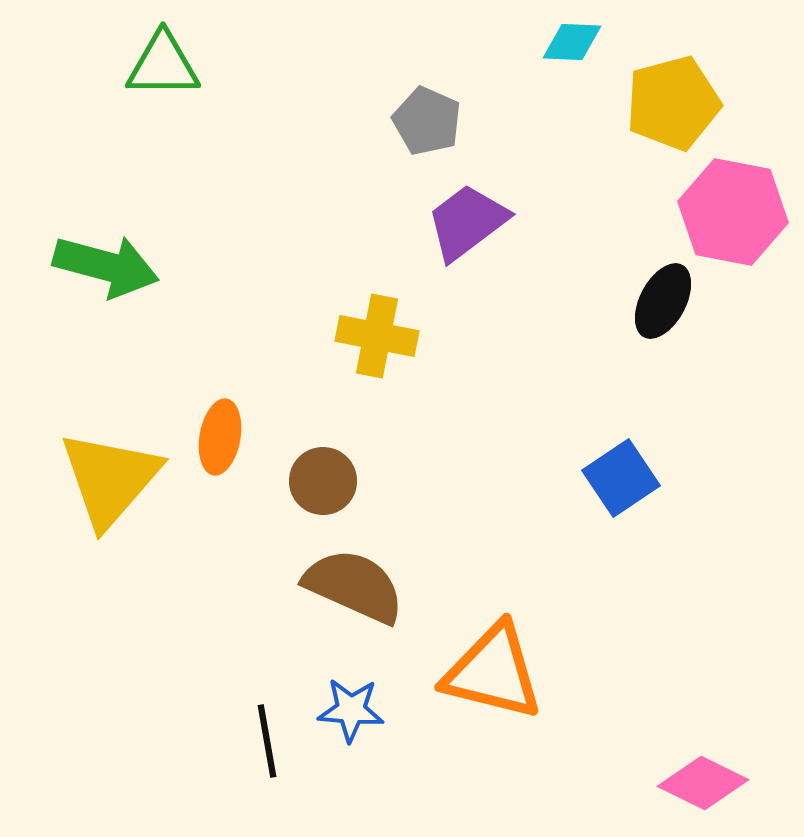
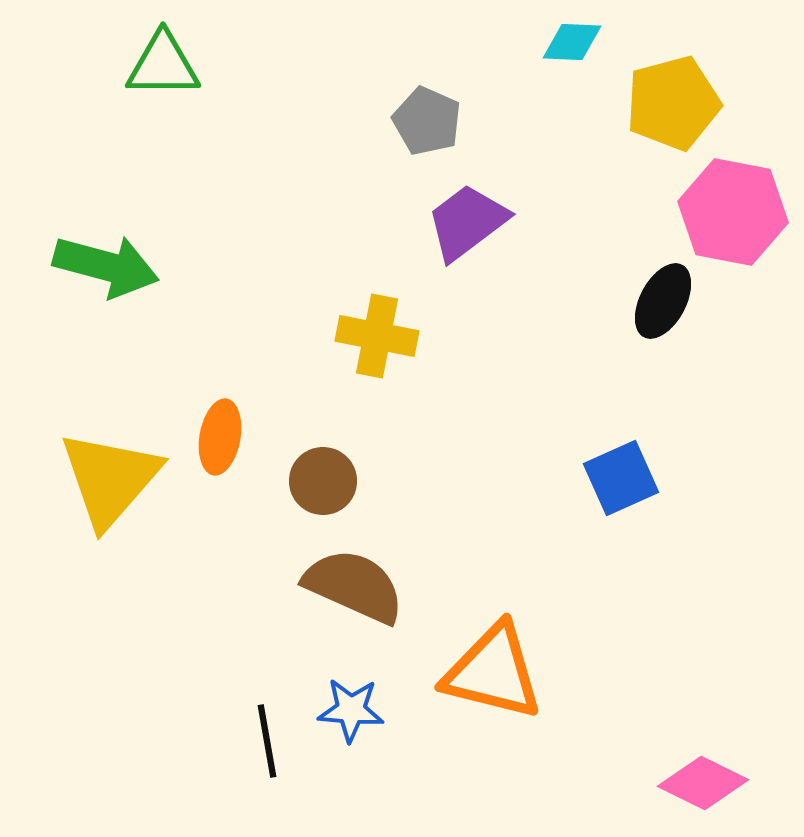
blue square: rotated 10 degrees clockwise
